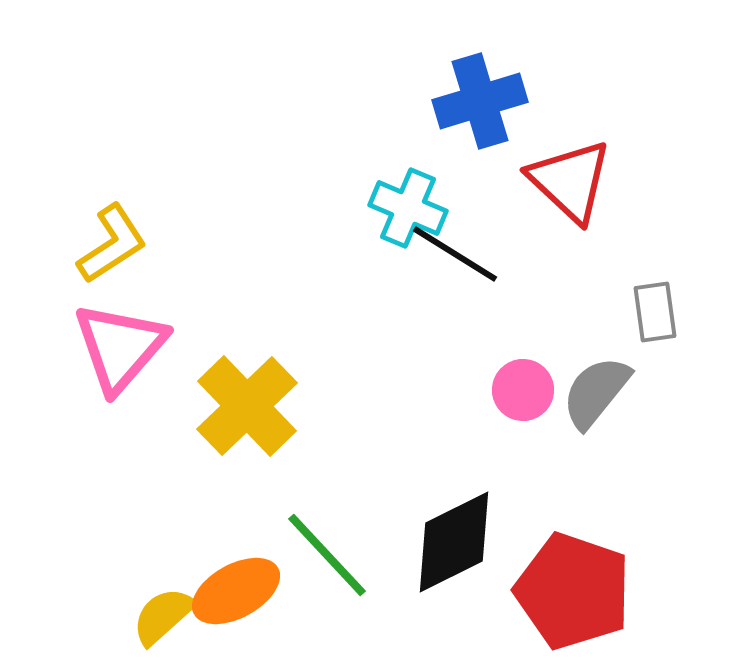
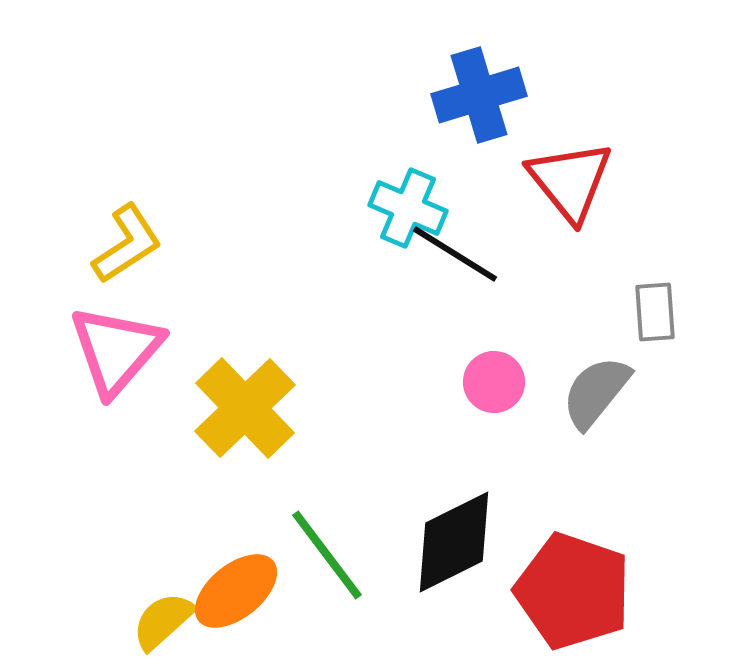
blue cross: moved 1 px left, 6 px up
red triangle: rotated 8 degrees clockwise
yellow L-shape: moved 15 px right
gray rectangle: rotated 4 degrees clockwise
pink triangle: moved 4 px left, 3 px down
pink circle: moved 29 px left, 8 px up
yellow cross: moved 2 px left, 2 px down
green line: rotated 6 degrees clockwise
orange ellipse: rotated 10 degrees counterclockwise
yellow semicircle: moved 5 px down
